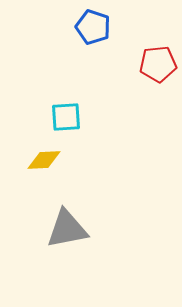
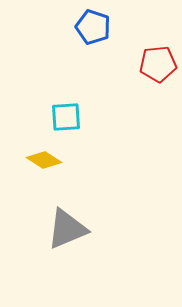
yellow diamond: rotated 36 degrees clockwise
gray triangle: rotated 12 degrees counterclockwise
